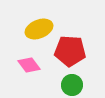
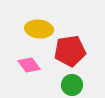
yellow ellipse: rotated 28 degrees clockwise
red pentagon: rotated 12 degrees counterclockwise
